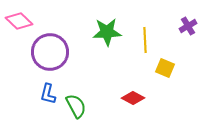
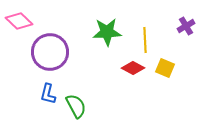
purple cross: moved 2 px left
red diamond: moved 30 px up
